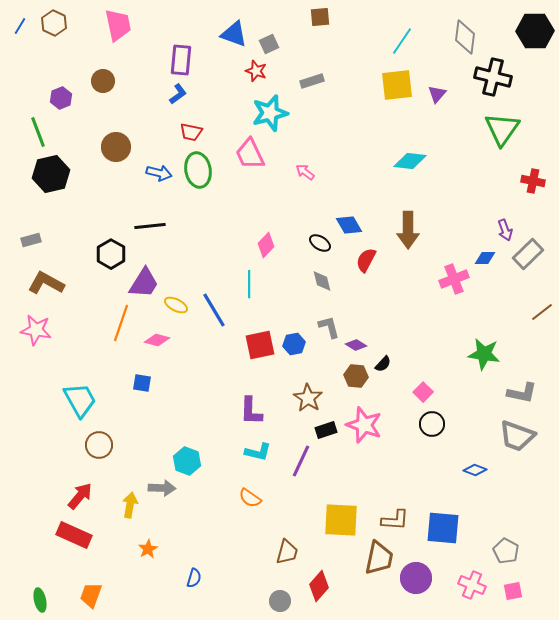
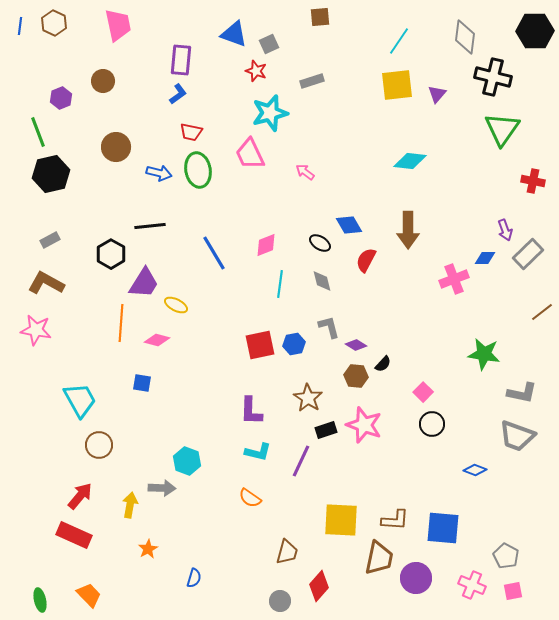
blue line at (20, 26): rotated 24 degrees counterclockwise
cyan line at (402, 41): moved 3 px left
gray rectangle at (31, 240): moved 19 px right; rotated 12 degrees counterclockwise
pink diamond at (266, 245): rotated 25 degrees clockwise
cyan line at (249, 284): moved 31 px right; rotated 8 degrees clockwise
blue line at (214, 310): moved 57 px up
orange line at (121, 323): rotated 15 degrees counterclockwise
gray pentagon at (506, 551): moved 5 px down
orange trapezoid at (91, 595): moved 2 px left; rotated 116 degrees clockwise
